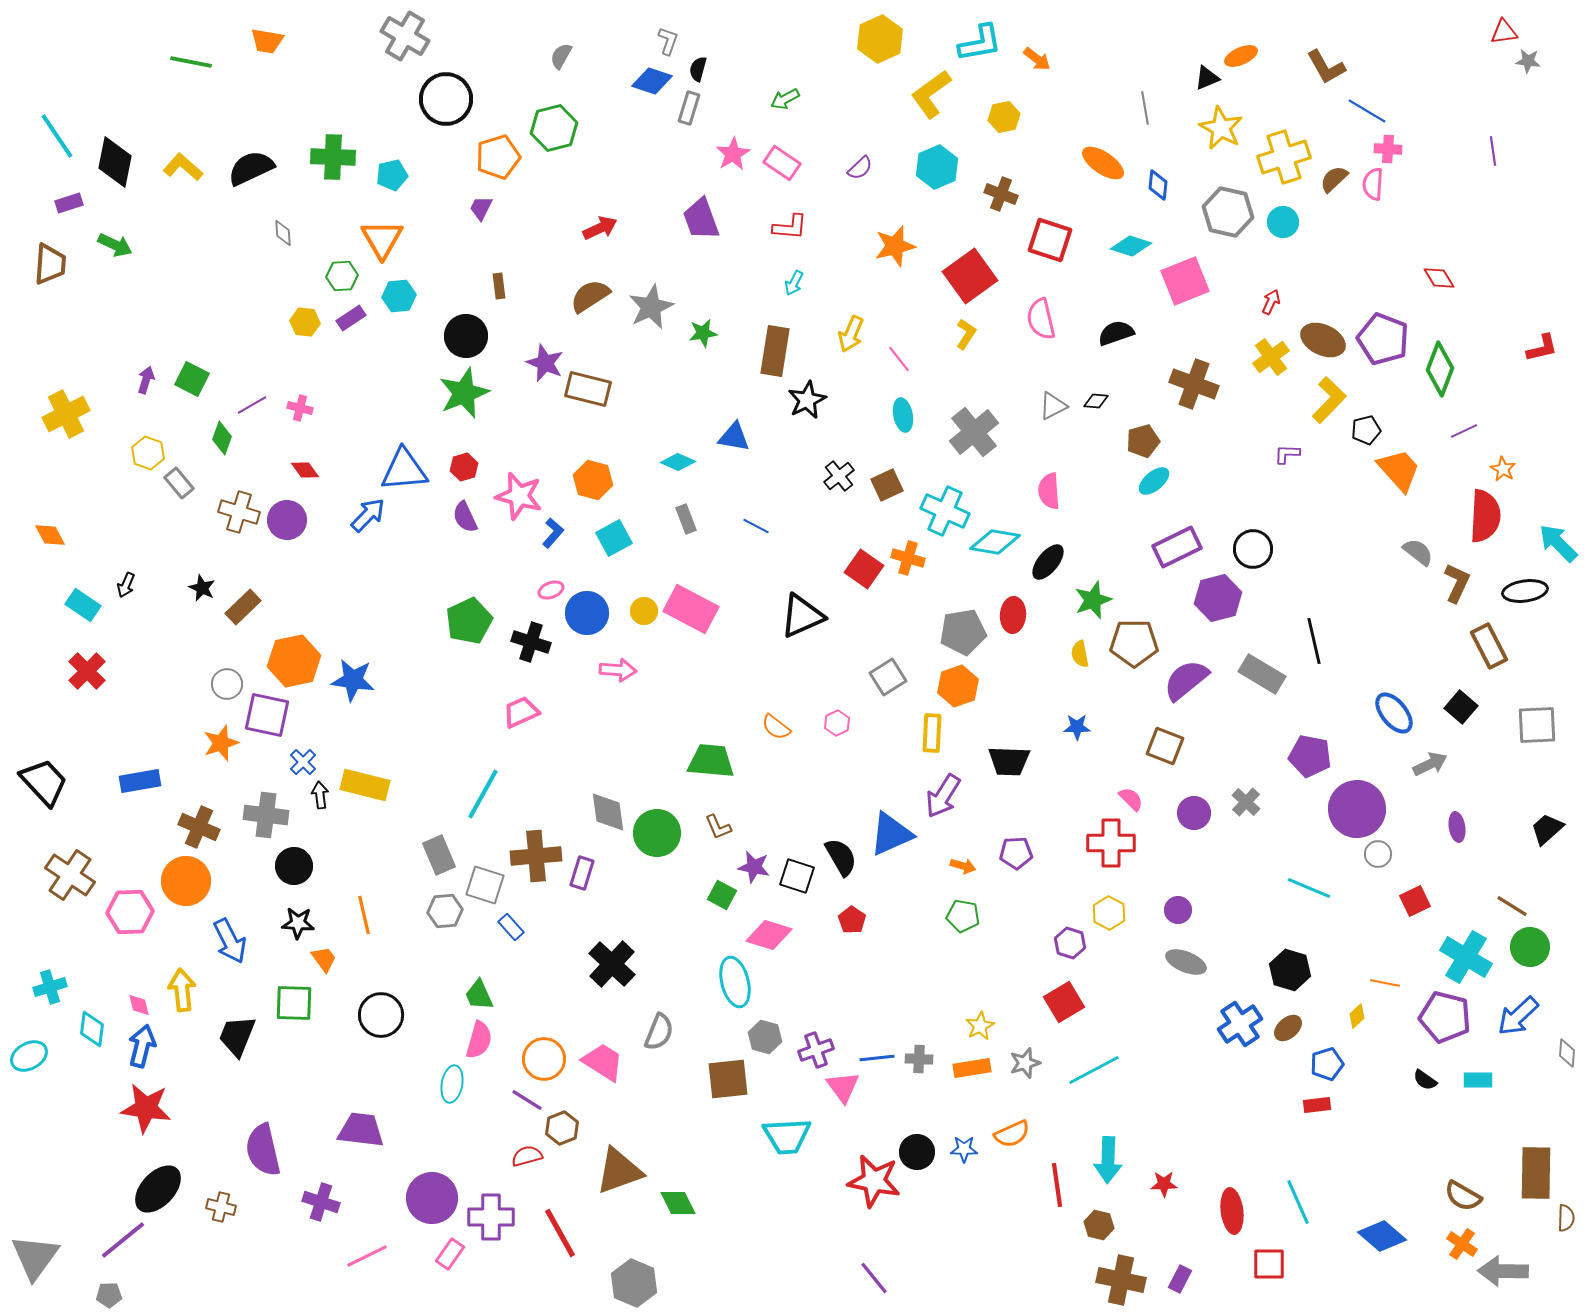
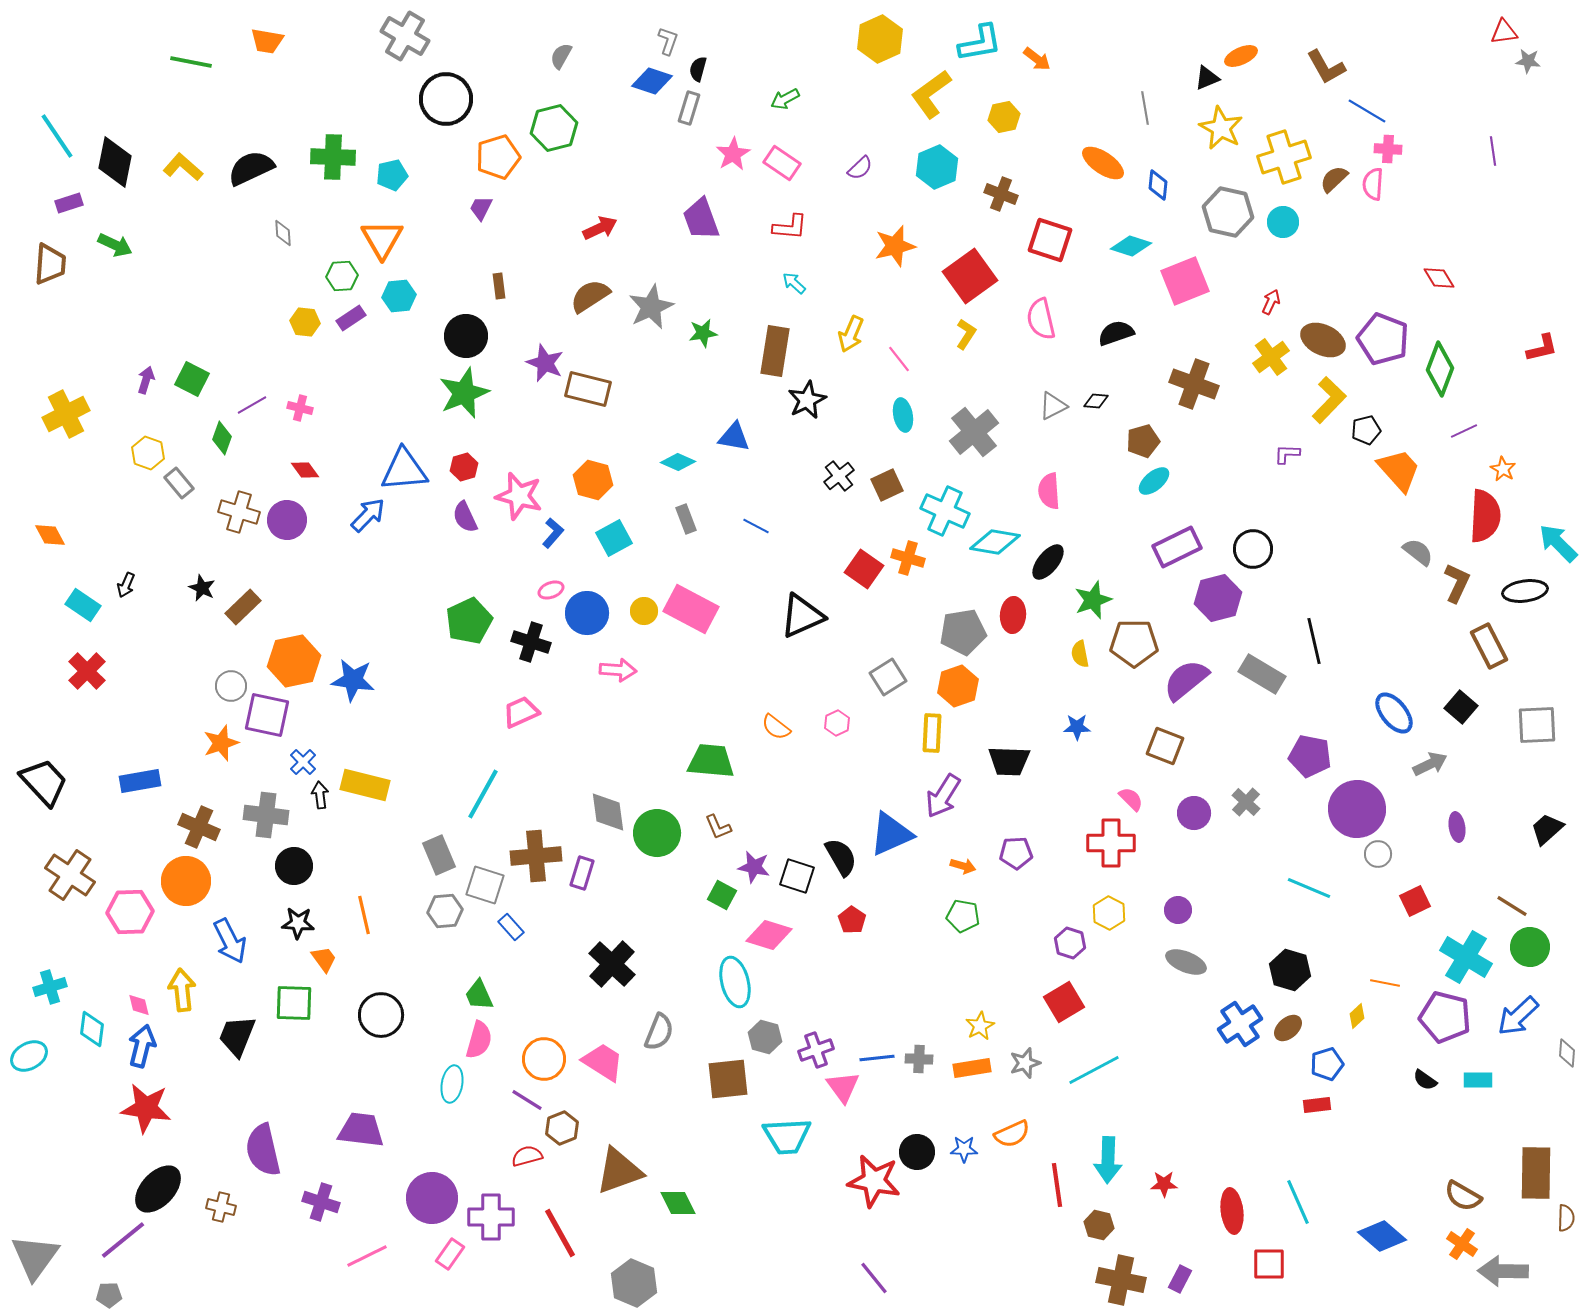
cyan arrow at (794, 283): rotated 105 degrees clockwise
gray circle at (227, 684): moved 4 px right, 2 px down
